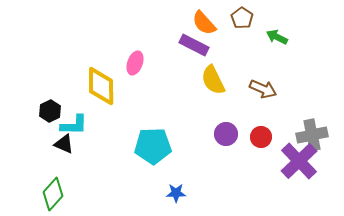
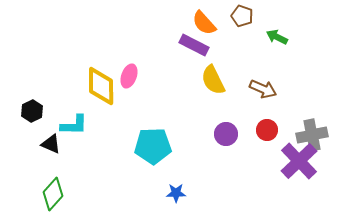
brown pentagon: moved 2 px up; rotated 15 degrees counterclockwise
pink ellipse: moved 6 px left, 13 px down
black hexagon: moved 18 px left
red circle: moved 6 px right, 7 px up
black triangle: moved 13 px left
